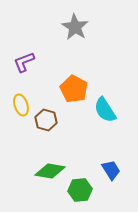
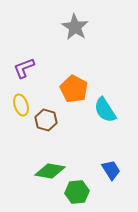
purple L-shape: moved 6 px down
green hexagon: moved 3 px left, 2 px down
